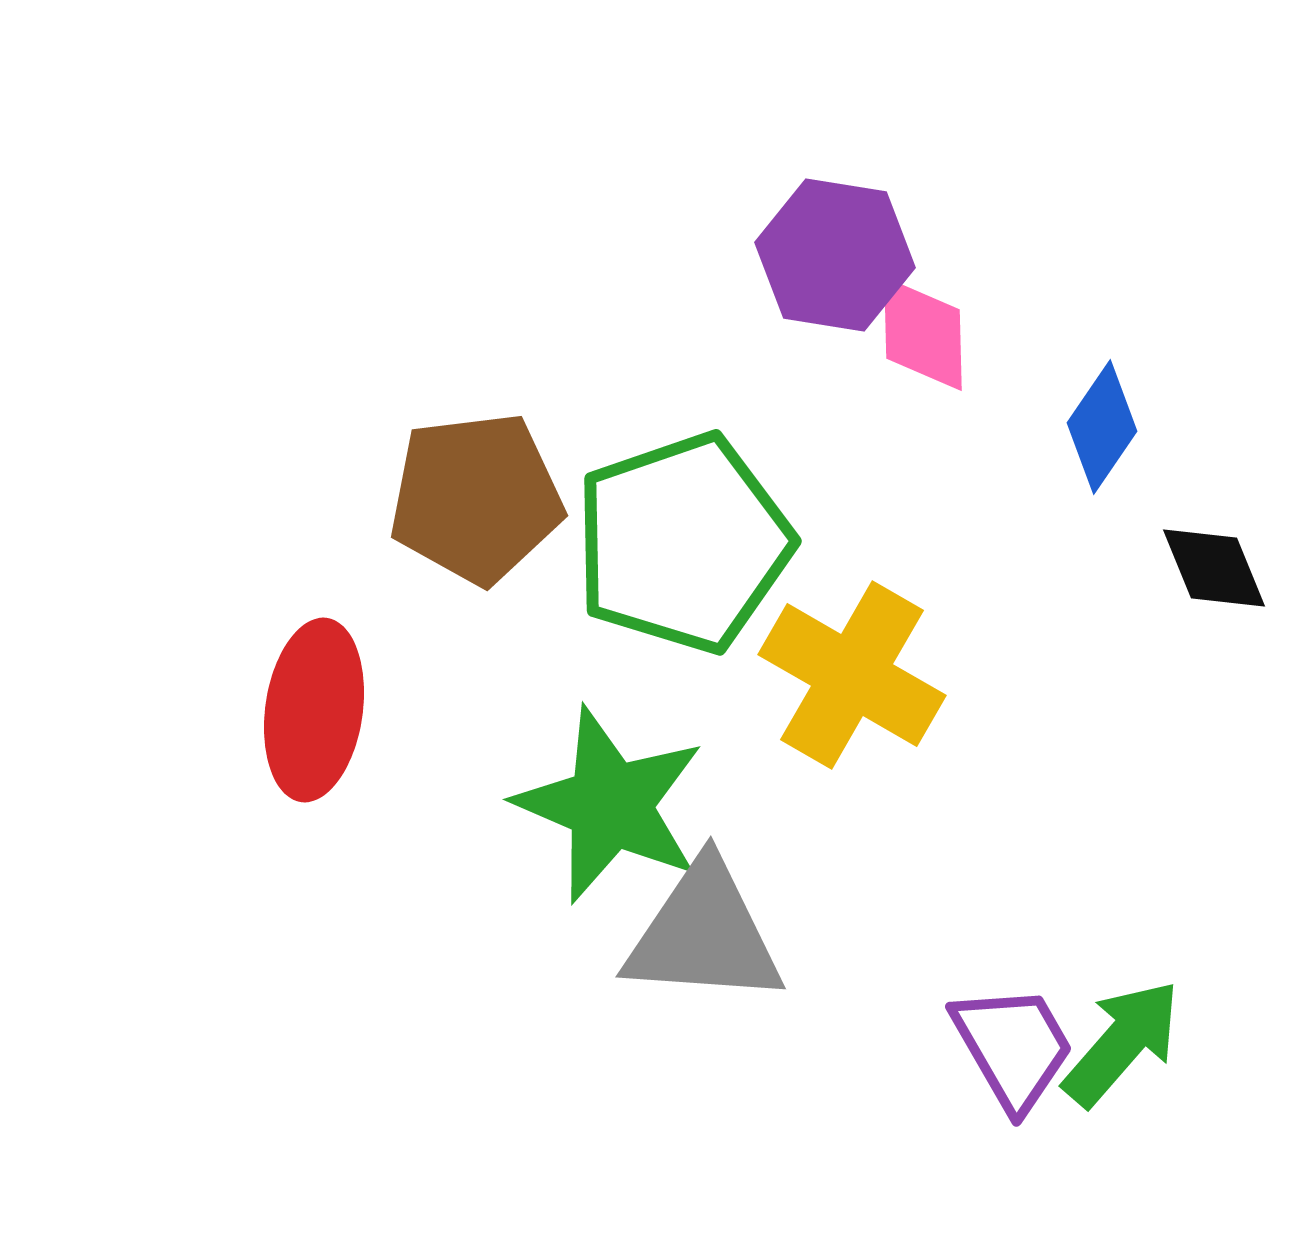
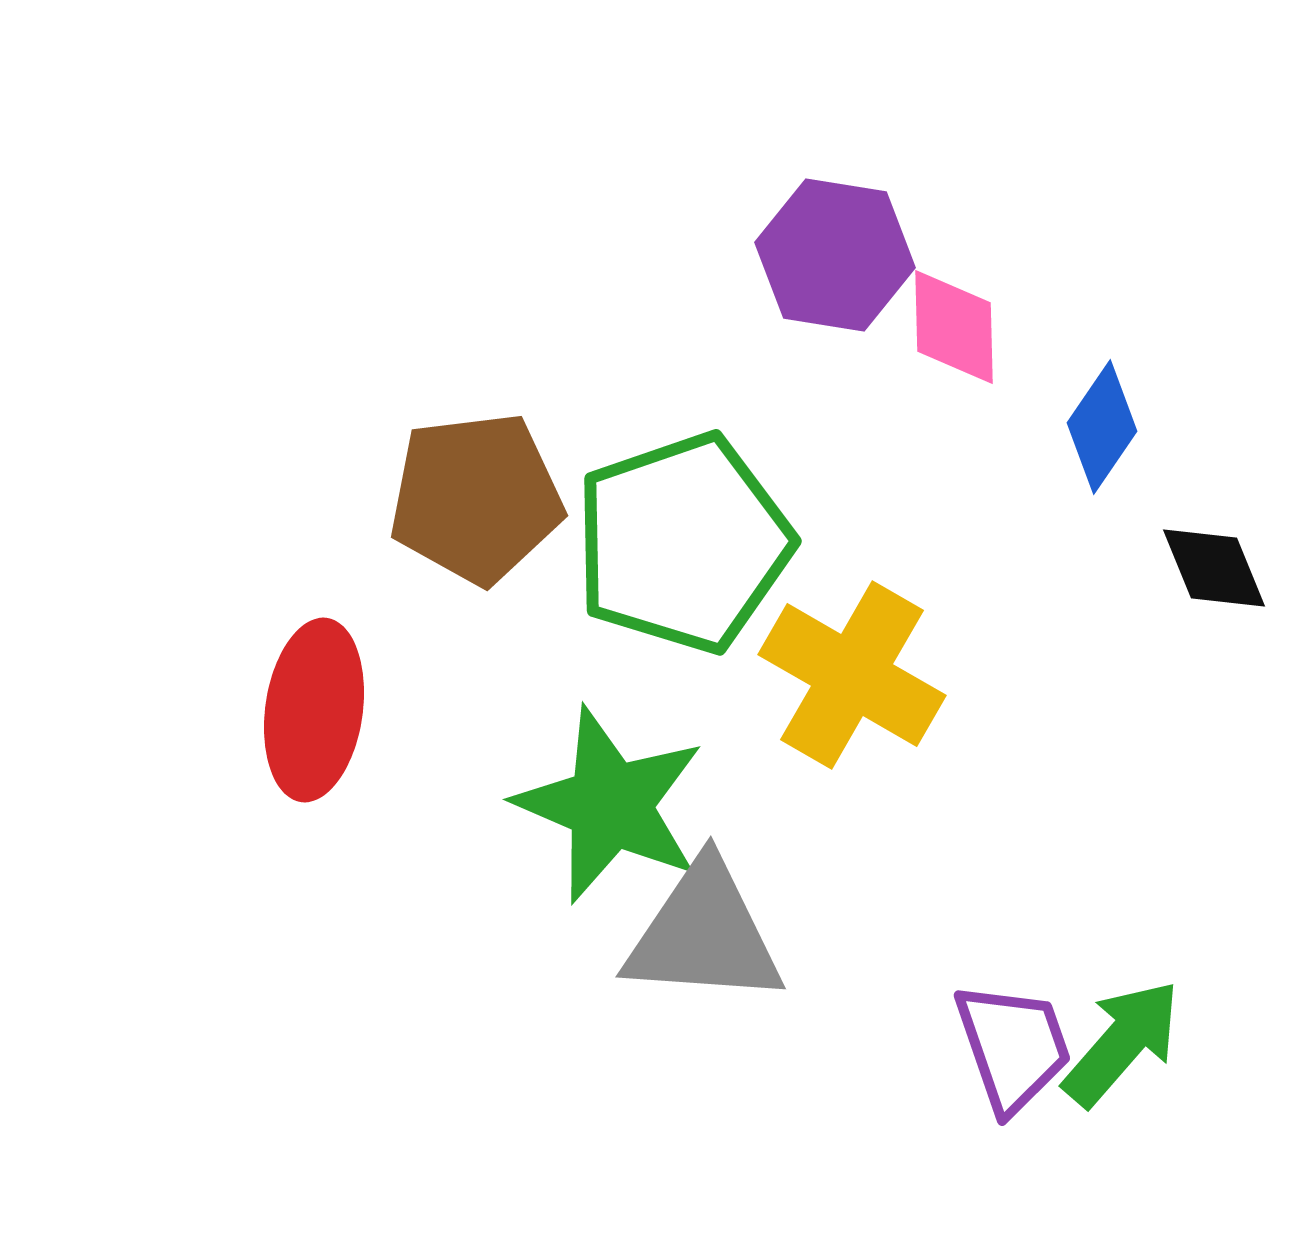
pink diamond: moved 31 px right, 7 px up
purple trapezoid: rotated 11 degrees clockwise
